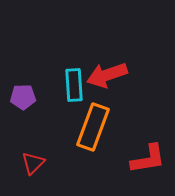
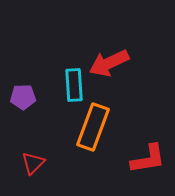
red arrow: moved 2 px right, 12 px up; rotated 6 degrees counterclockwise
